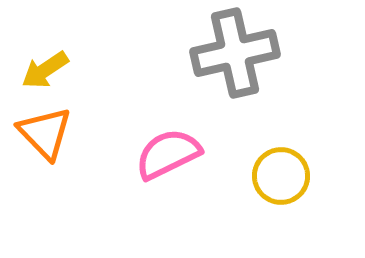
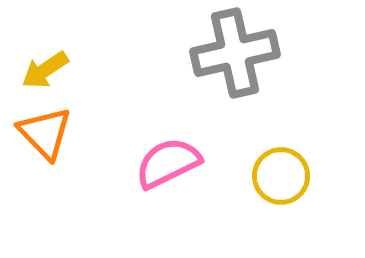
pink semicircle: moved 9 px down
